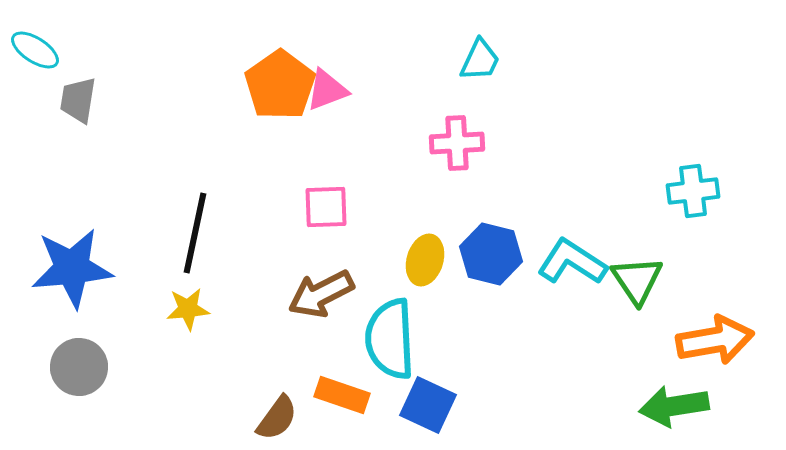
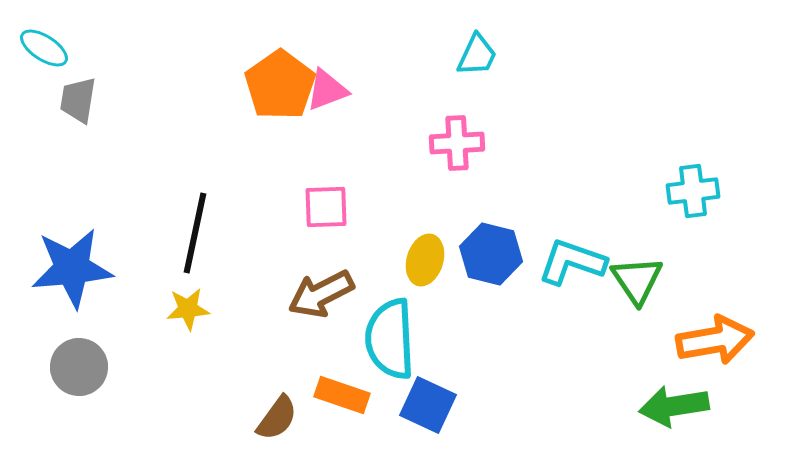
cyan ellipse: moved 9 px right, 2 px up
cyan trapezoid: moved 3 px left, 5 px up
cyan L-shape: rotated 14 degrees counterclockwise
